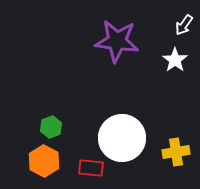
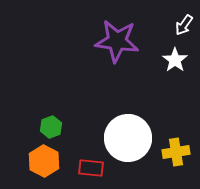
white circle: moved 6 px right
